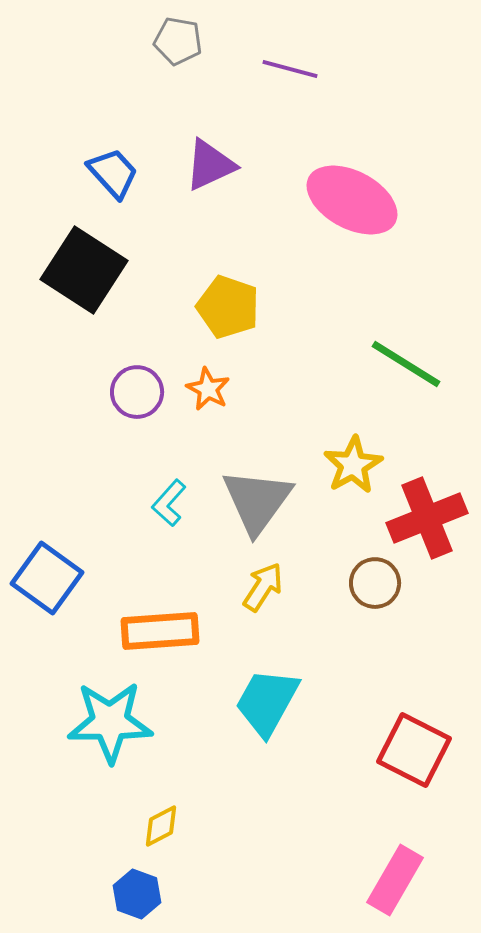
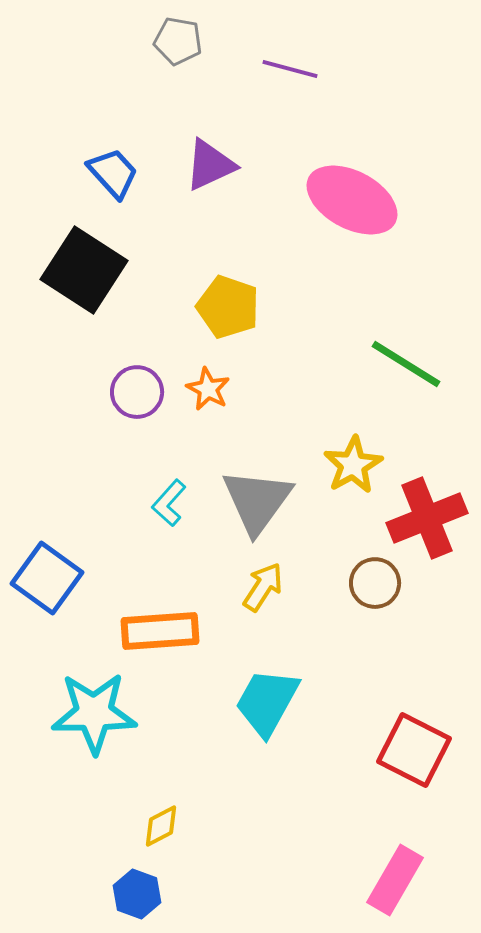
cyan star: moved 16 px left, 9 px up
